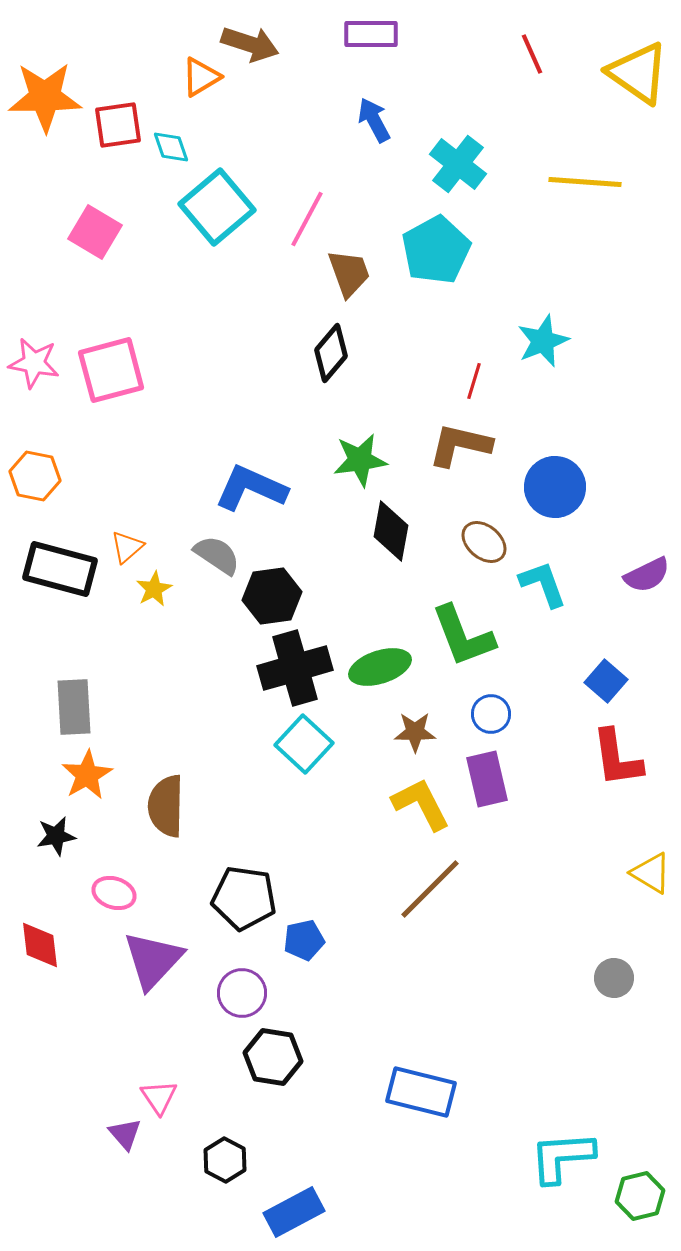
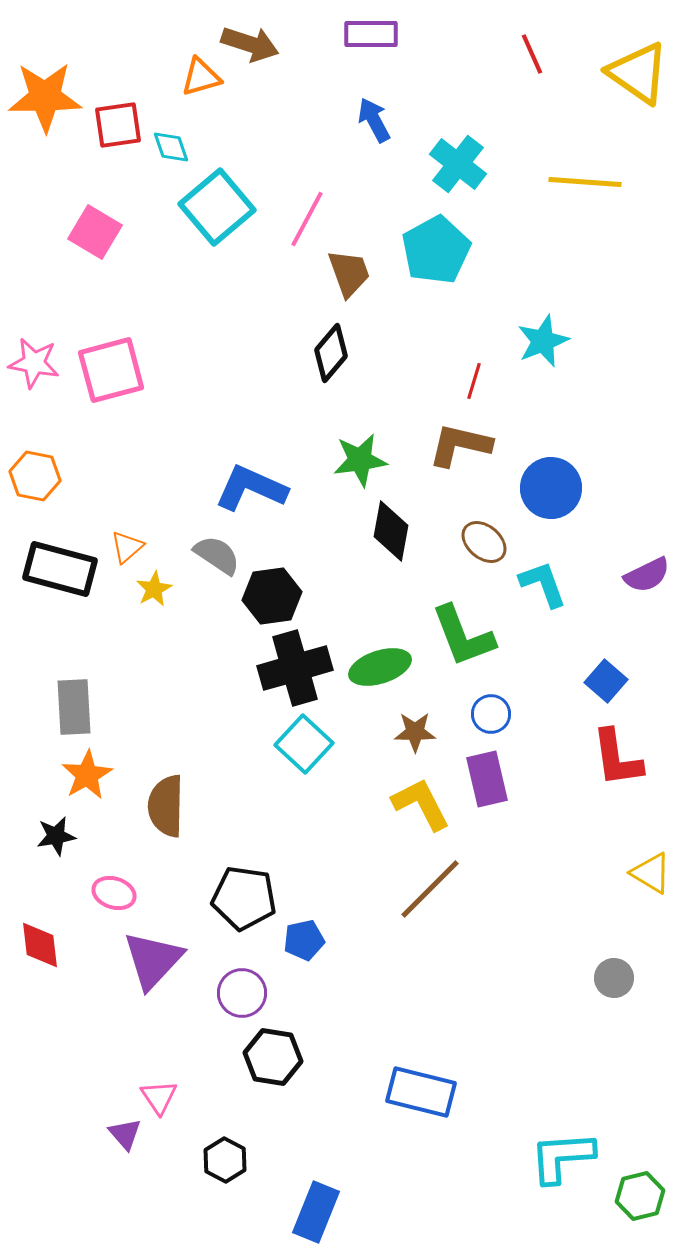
orange triangle at (201, 77): rotated 15 degrees clockwise
blue circle at (555, 487): moved 4 px left, 1 px down
blue rectangle at (294, 1212): moved 22 px right; rotated 40 degrees counterclockwise
